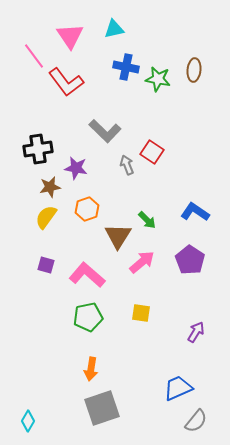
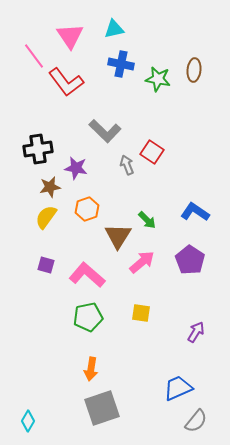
blue cross: moved 5 px left, 3 px up
